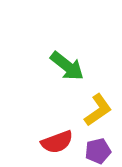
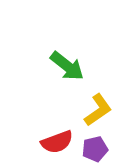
purple pentagon: moved 3 px left, 2 px up
